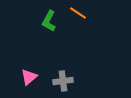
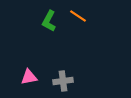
orange line: moved 3 px down
pink triangle: rotated 30 degrees clockwise
